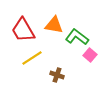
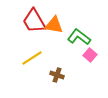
red trapezoid: moved 11 px right, 9 px up
green L-shape: moved 2 px right
